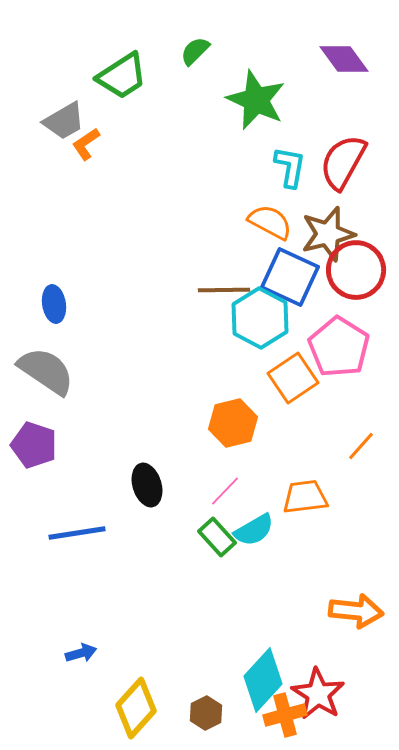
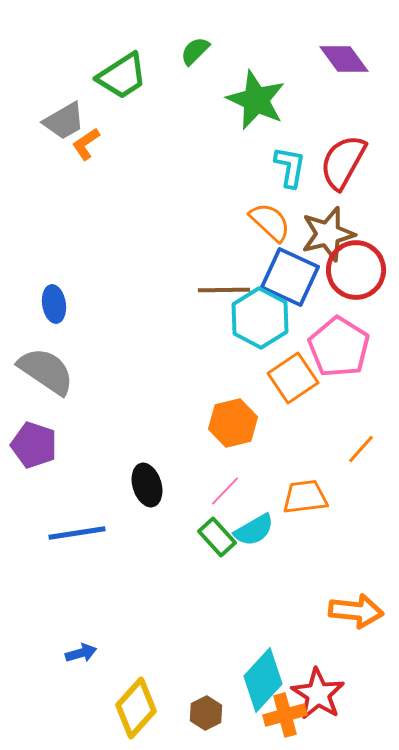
orange semicircle: rotated 15 degrees clockwise
orange line: moved 3 px down
